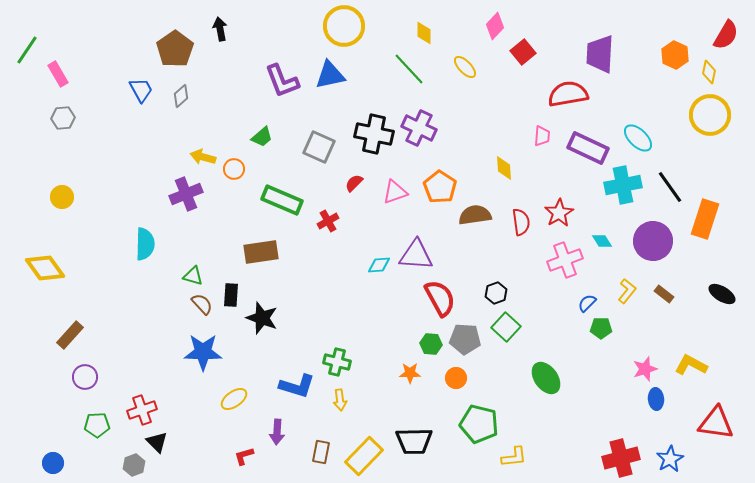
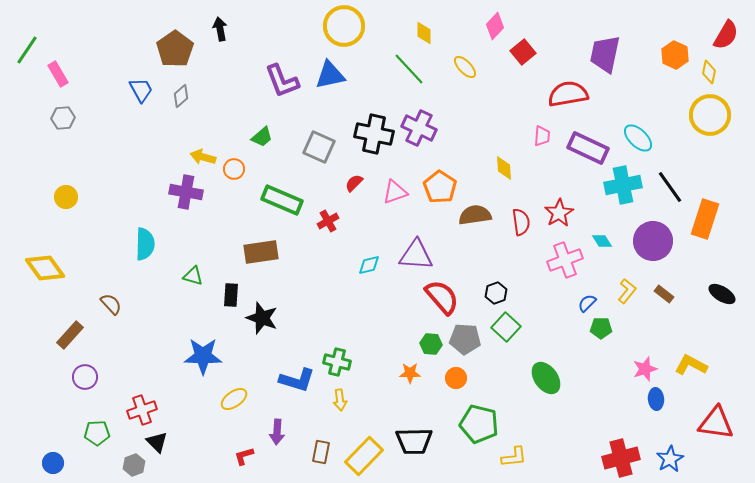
purple trapezoid at (600, 54): moved 5 px right; rotated 9 degrees clockwise
purple cross at (186, 194): moved 2 px up; rotated 32 degrees clockwise
yellow circle at (62, 197): moved 4 px right
cyan diamond at (379, 265): moved 10 px left; rotated 10 degrees counterclockwise
red semicircle at (440, 298): moved 2 px right, 1 px up; rotated 12 degrees counterclockwise
brown semicircle at (202, 304): moved 91 px left
blue star at (203, 352): moved 4 px down
blue L-shape at (297, 386): moved 6 px up
green pentagon at (97, 425): moved 8 px down
